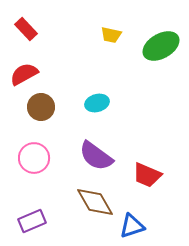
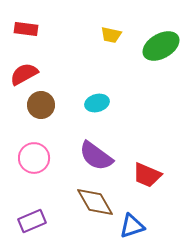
red rectangle: rotated 40 degrees counterclockwise
brown circle: moved 2 px up
